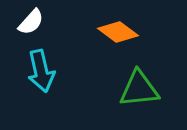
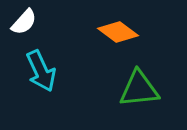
white semicircle: moved 7 px left
cyan arrow: rotated 12 degrees counterclockwise
